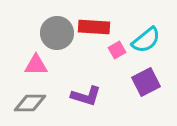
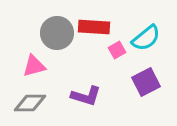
cyan semicircle: moved 2 px up
pink triangle: moved 2 px left, 1 px down; rotated 15 degrees counterclockwise
